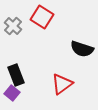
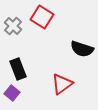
black rectangle: moved 2 px right, 6 px up
